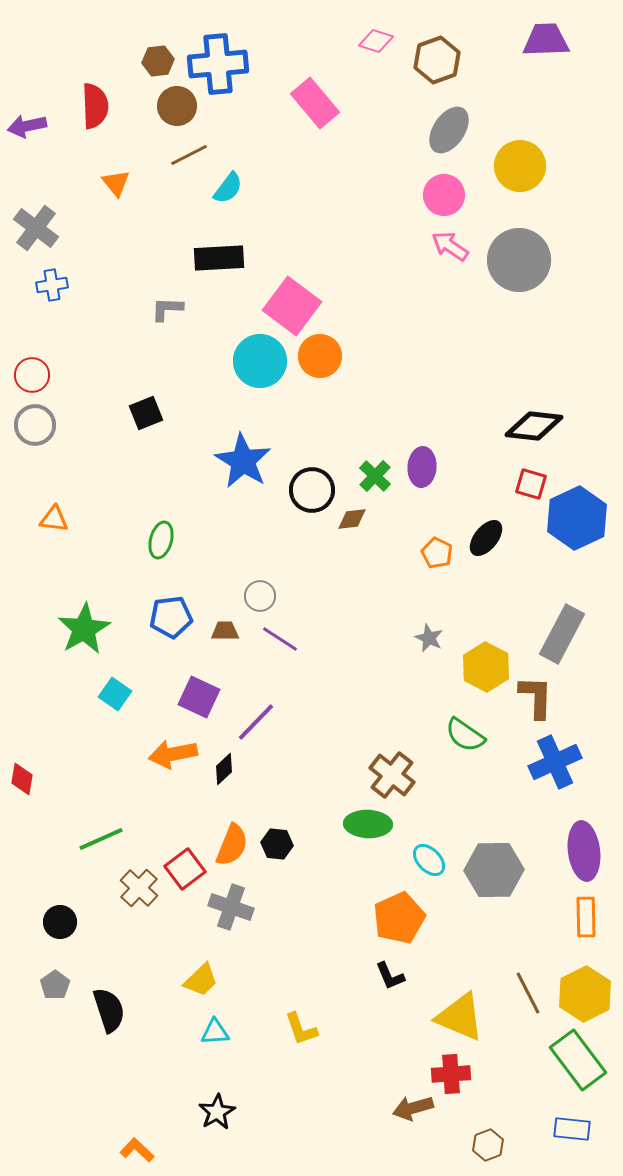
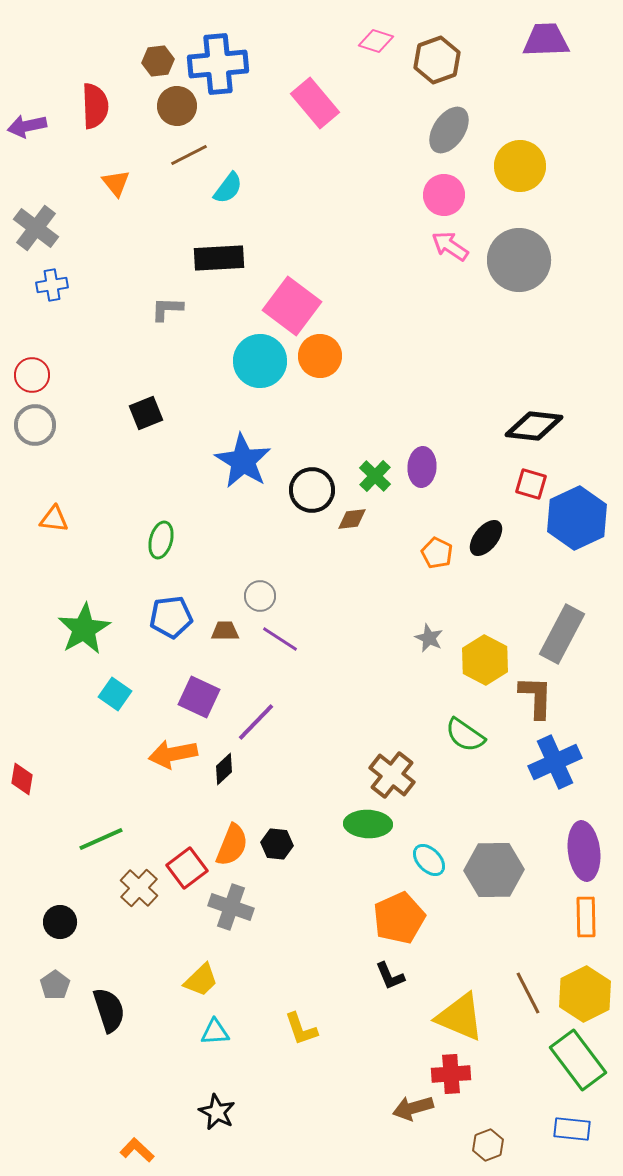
yellow hexagon at (486, 667): moved 1 px left, 7 px up
red square at (185, 869): moved 2 px right, 1 px up
black star at (217, 1112): rotated 15 degrees counterclockwise
